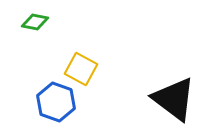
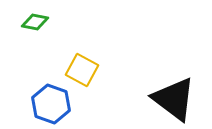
yellow square: moved 1 px right, 1 px down
blue hexagon: moved 5 px left, 2 px down
